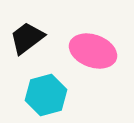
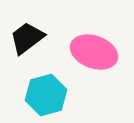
pink ellipse: moved 1 px right, 1 px down
